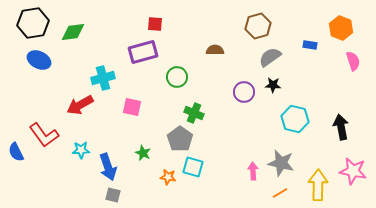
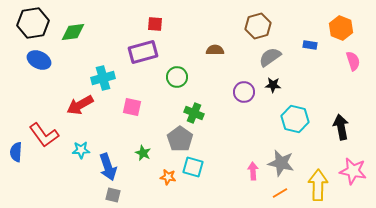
blue semicircle: rotated 30 degrees clockwise
